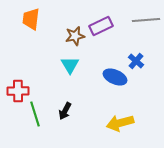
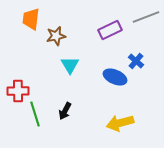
gray line: moved 3 px up; rotated 16 degrees counterclockwise
purple rectangle: moved 9 px right, 4 px down
brown star: moved 19 px left
